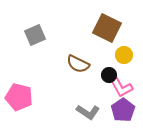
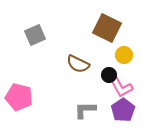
gray L-shape: moved 3 px left, 2 px up; rotated 145 degrees clockwise
